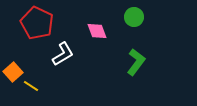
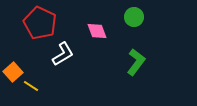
red pentagon: moved 3 px right
